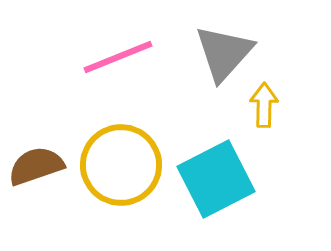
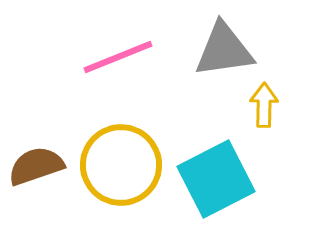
gray triangle: moved 3 px up; rotated 40 degrees clockwise
